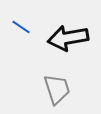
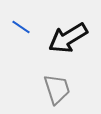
black arrow: rotated 21 degrees counterclockwise
